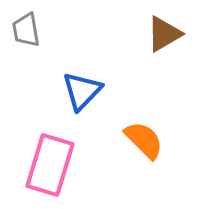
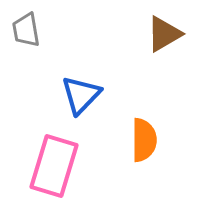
blue triangle: moved 1 px left, 4 px down
orange semicircle: rotated 45 degrees clockwise
pink rectangle: moved 4 px right, 1 px down
